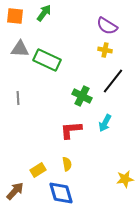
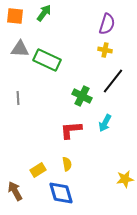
purple semicircle: moved 2 px up; rotated 105 degrees counterclockwise
brown arrow: rotated 72 degrees counterclockwise
